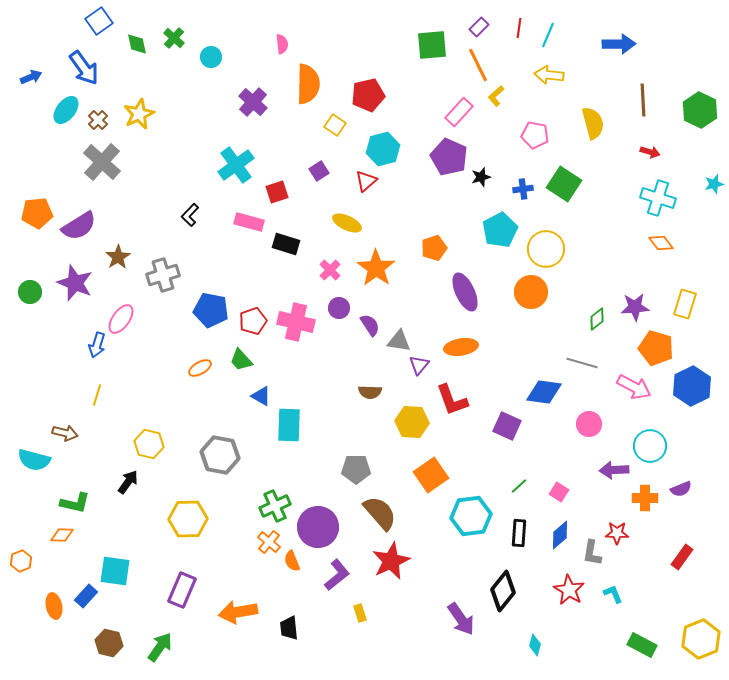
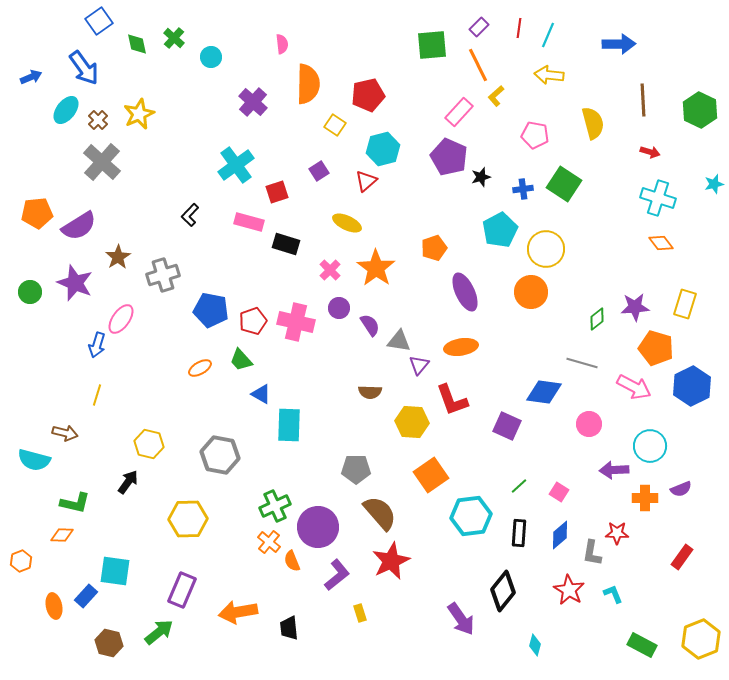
blue triangle at (261, 396): moved 2 px up
green arrow at (160, 647): moved 1 px left, 15 px up; rotated 16 degrees clockwise
